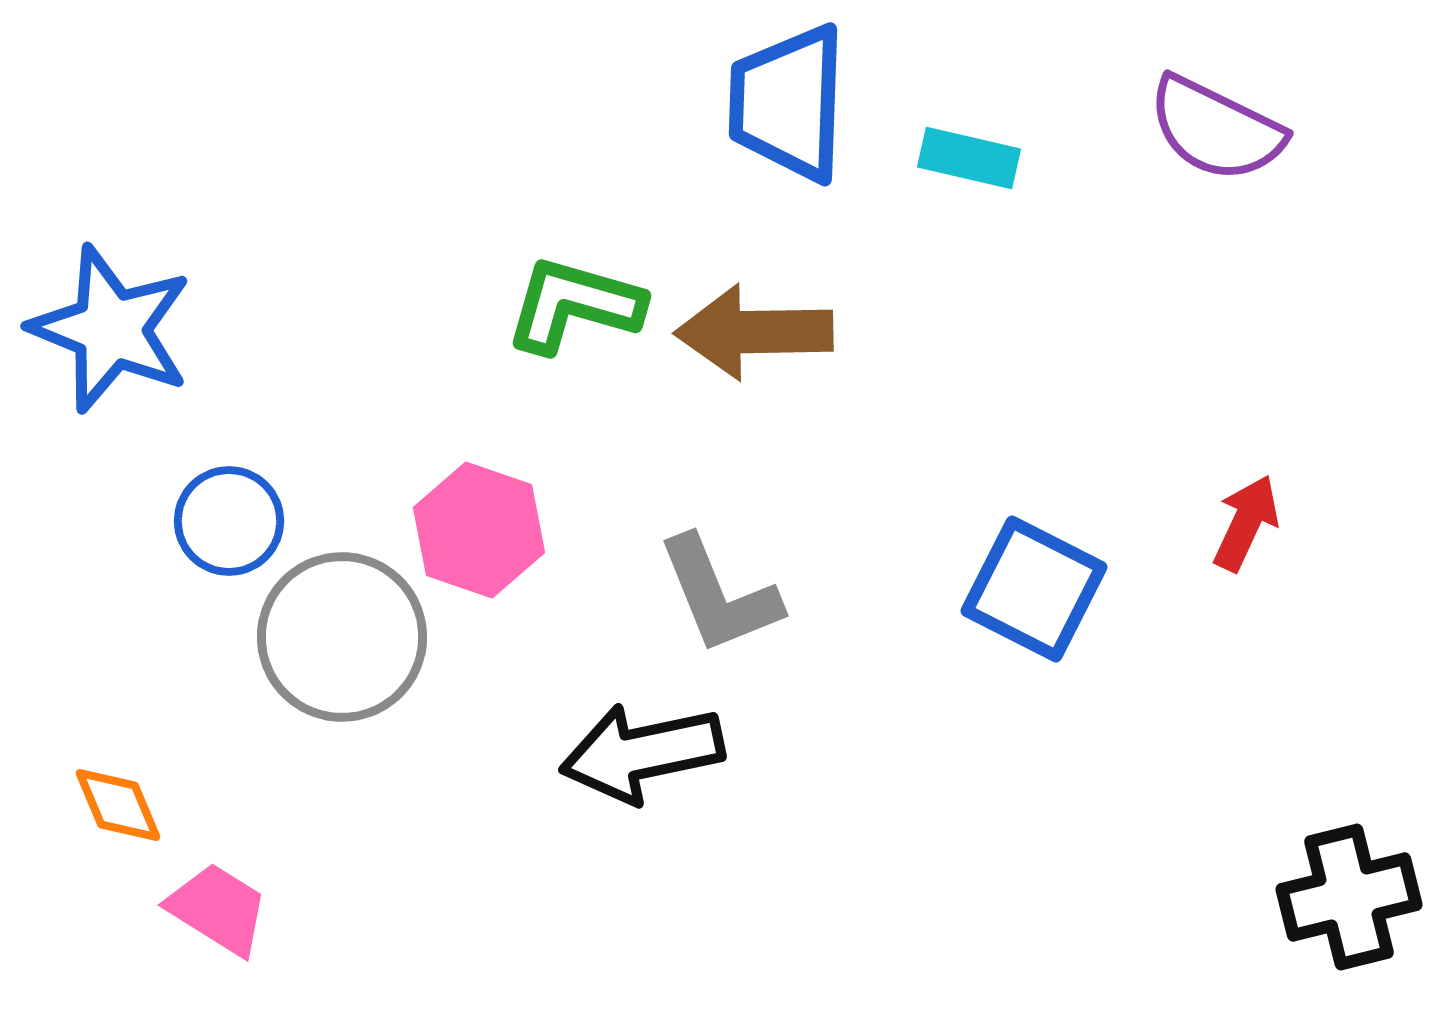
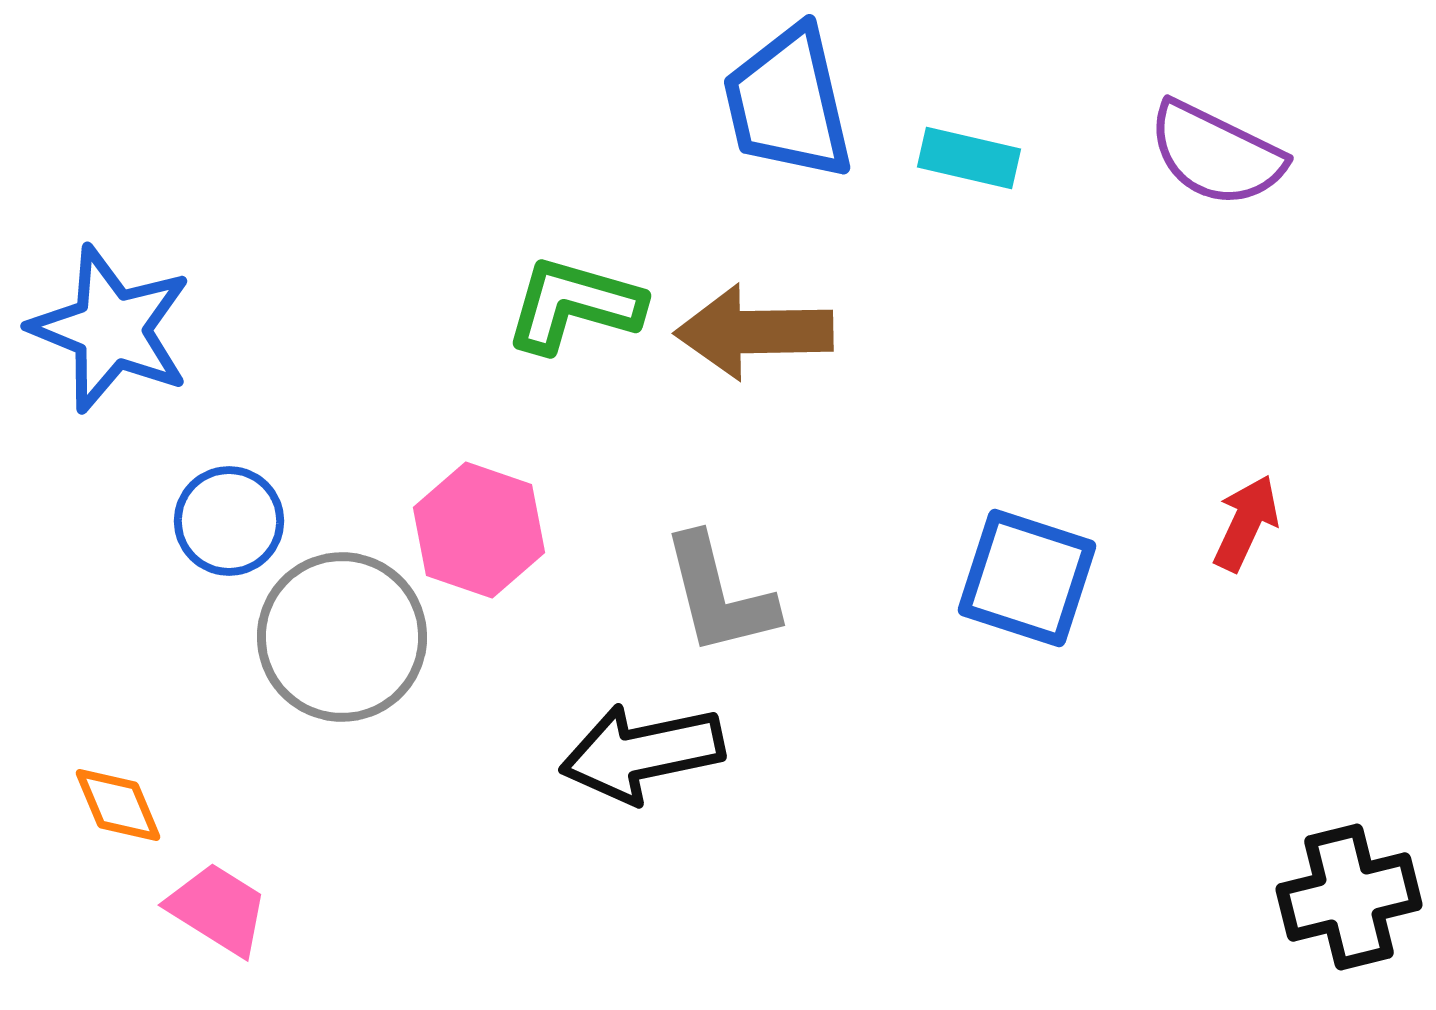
blue trapezoid: rotated 15 degrees counterclockwise
purple semicircle: moved 25 px down
blue square: moved 7 px left, 11 px up; rotated 9 degrees counterclockwise
gray L-shape: rotated 8 degrees clockwise
